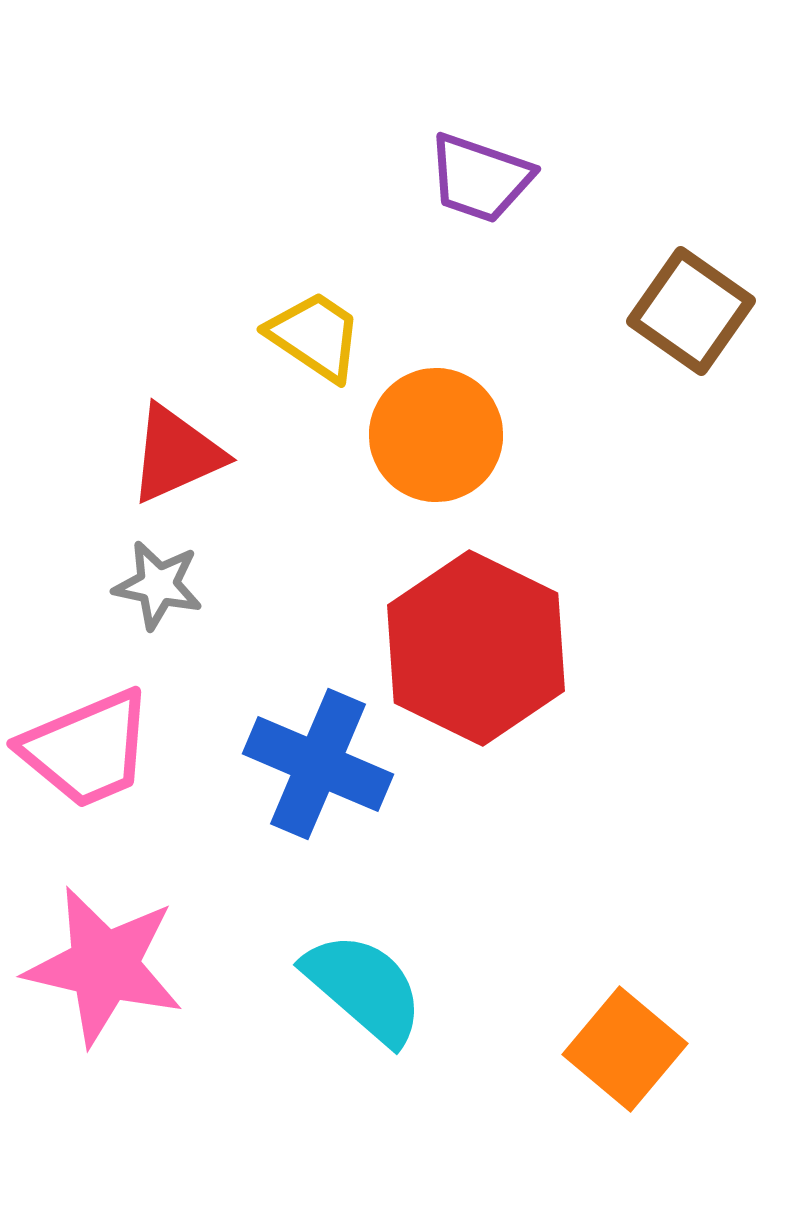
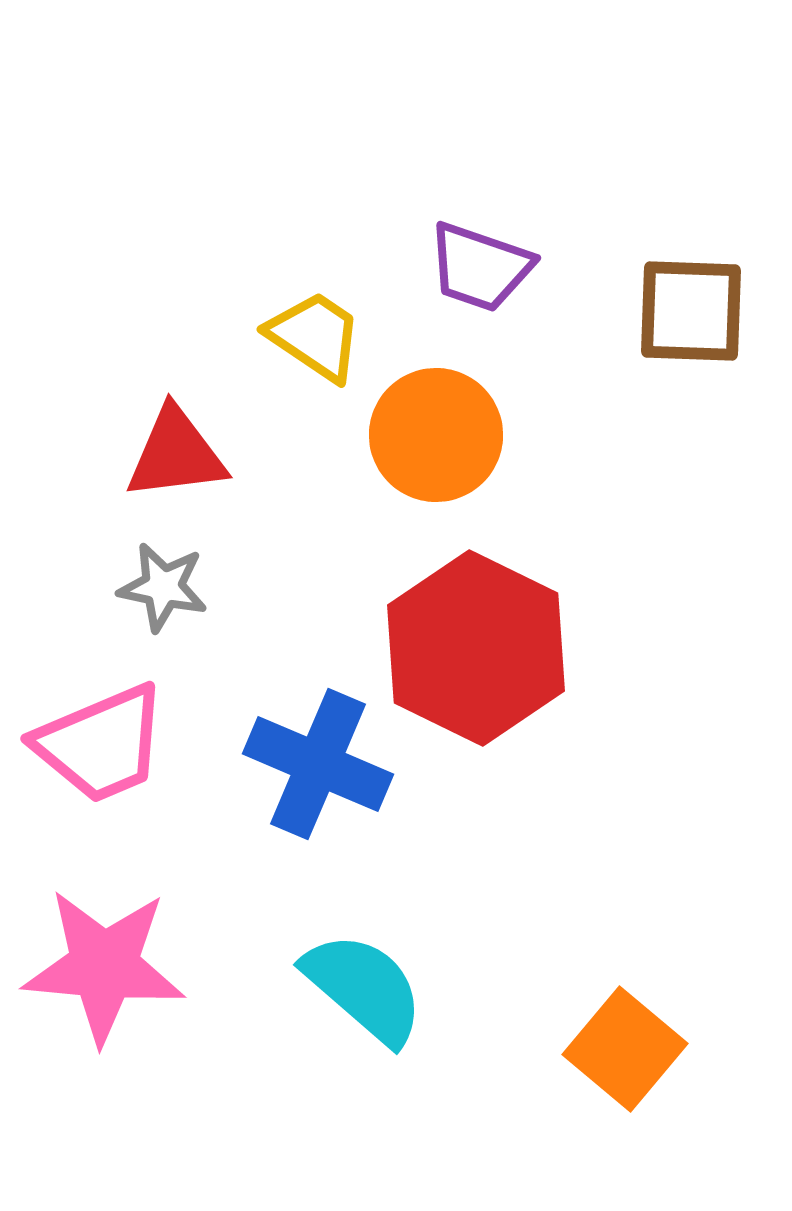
purple trapezoid: moved 89 px down
brown square: rotated 33 degrees counterclockwise
red triangle: rotated 17 degrees clockwise
gray star: moved 5 px right, 2 px down
pink trapezoid: moved 14 px right, 5 px up
pink star: rotated 8 degrees counterclockwise
